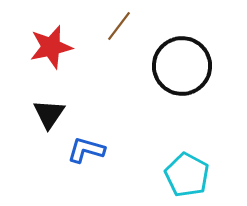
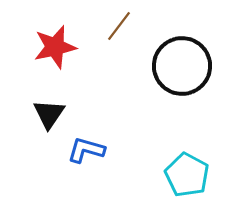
red star: moved 4 px right
